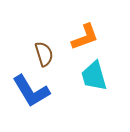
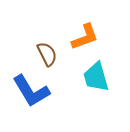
brown semicircle: moved 3 px right; rotated 10 degrees counterclockwise
cyan trapezoid: moved 2 px right, 1 px down
